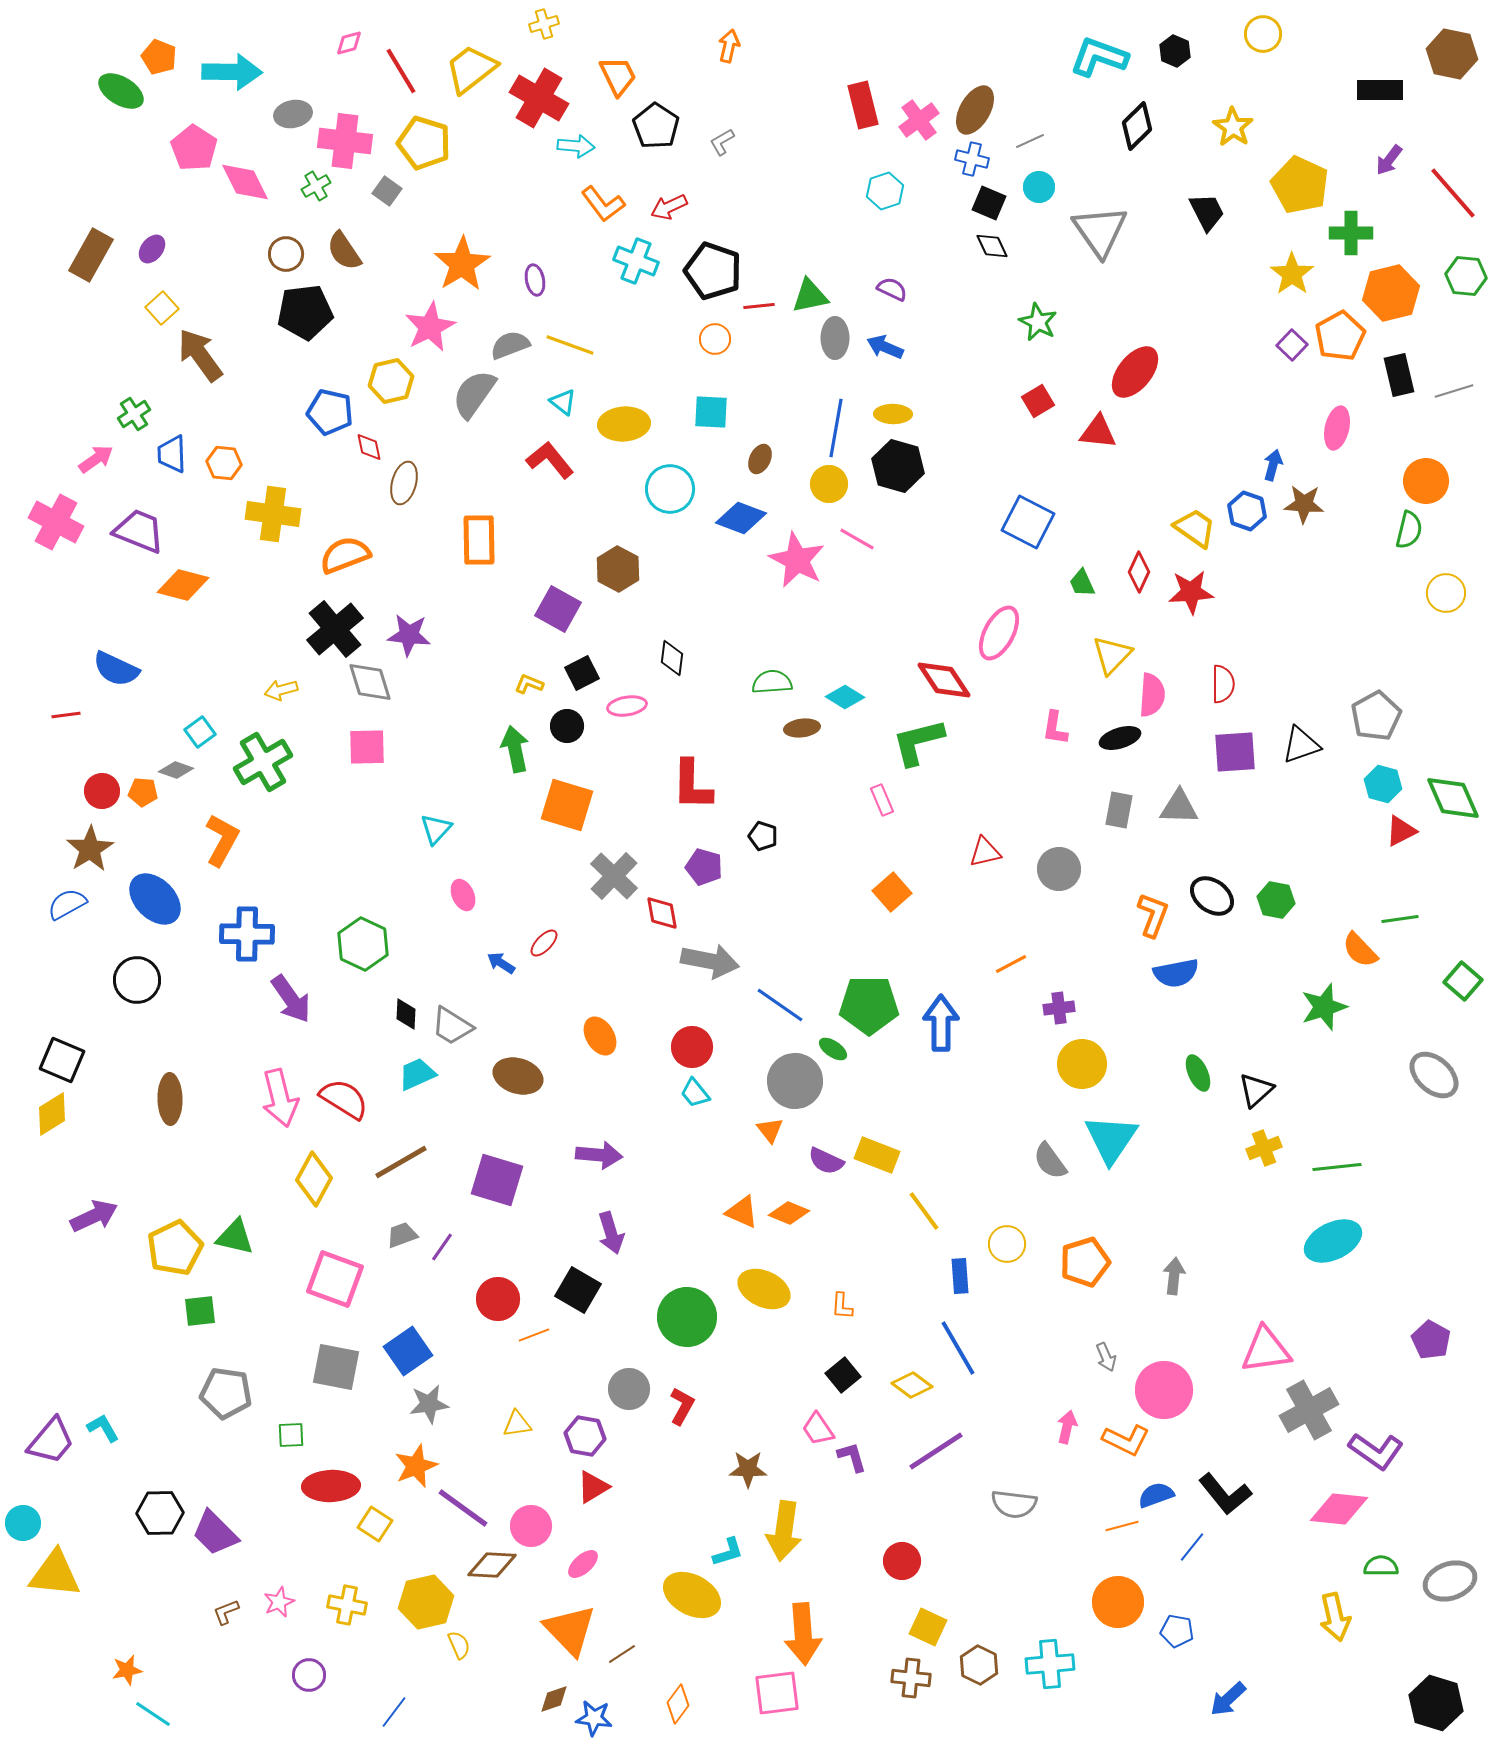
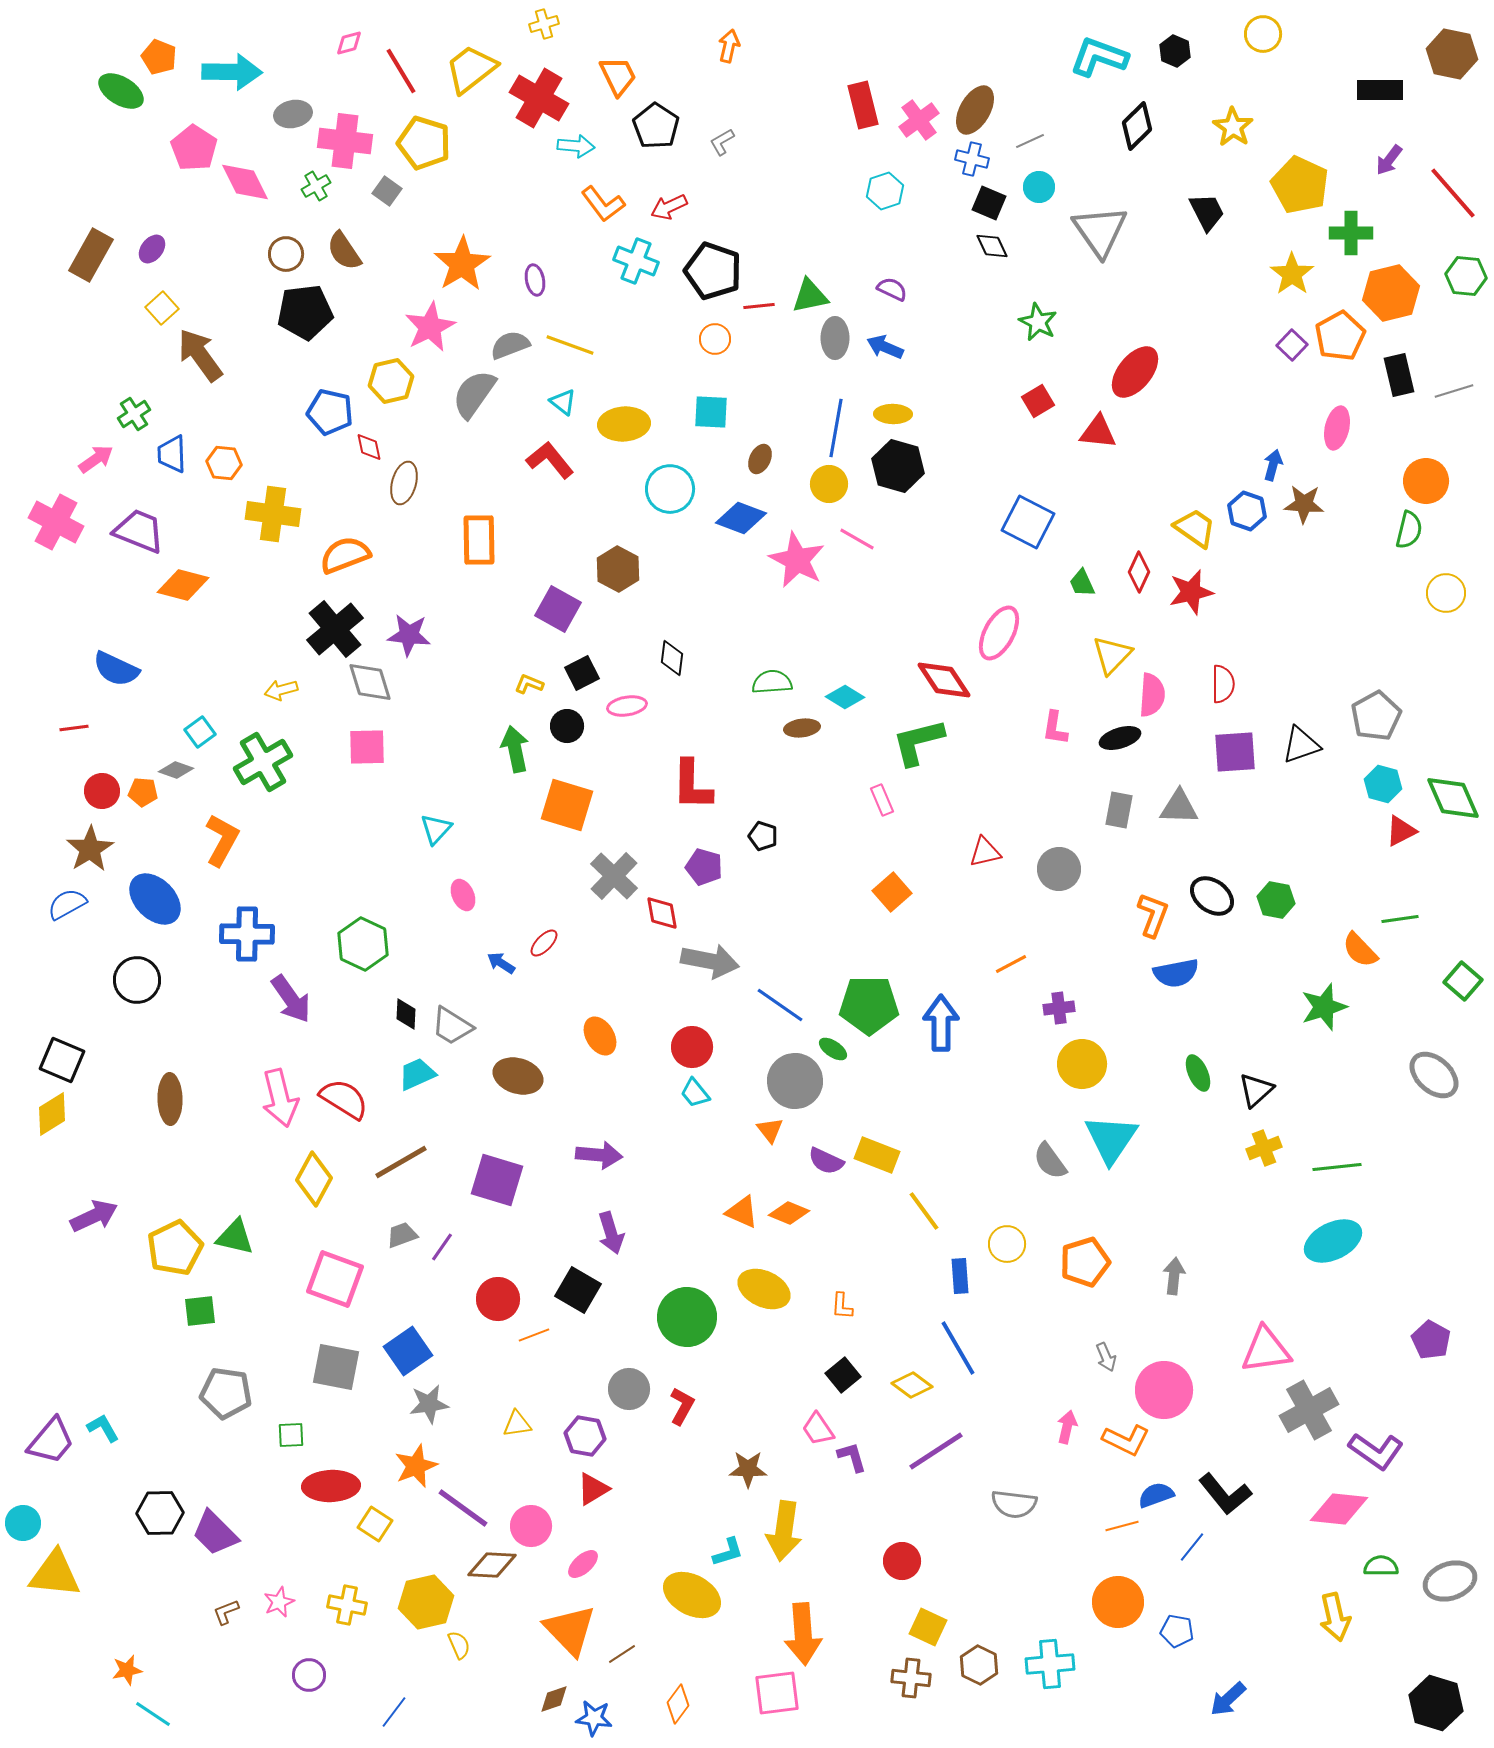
red star at (1191, 592): rotated 9 degrees counterclockwise
red line at (66, 715): moved 8 px right, 13 px down
red triangle at (593, 1487): moved 2 px down
